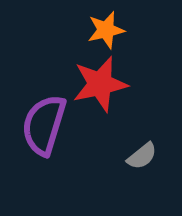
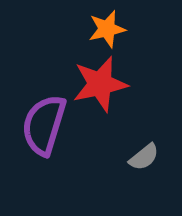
orange star: moved 1 px right, 1 px up
gray semicircle: moved 2 px right, 1 px down
